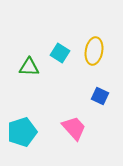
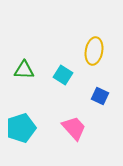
cyan square: moved 3 px right, 22 px down
green triangle: moved 5 px left, 3 px down
cyan pentagon: moved 1 px left, 4 px up
